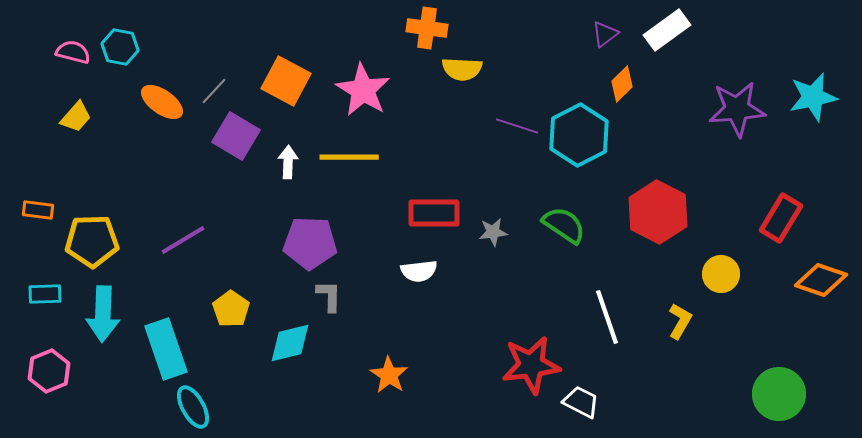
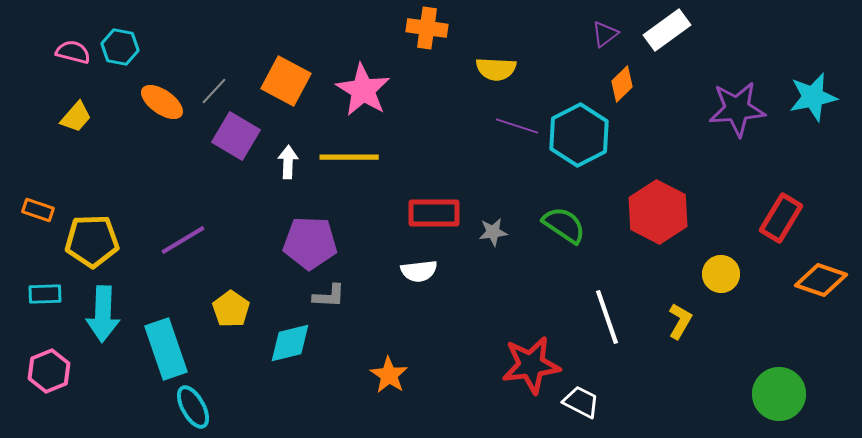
yellow semicircle at (462, 69): moved 34 px right
orange rectangle at (38, 210): rotated 12 degrees clockwise
gray L-shape at (329, 296): rotated 92 degrees clockwise
